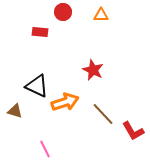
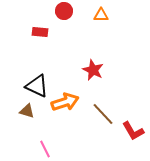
red circle: moved 1 px right, 1 px up
brown triangle: moved 12 px right
